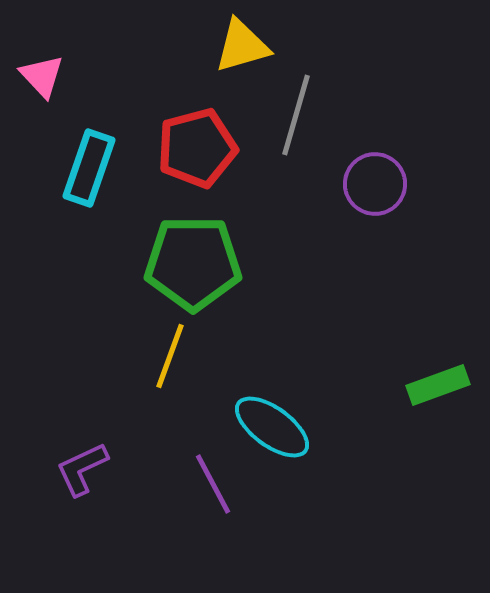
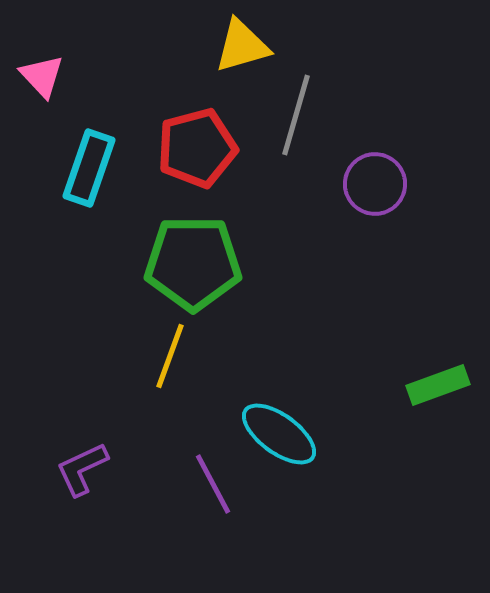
cyan ellipse: moved 7 px right, 7 px down
